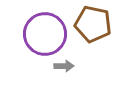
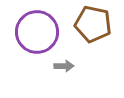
purple circle: moved 8 px left, 2 px up
